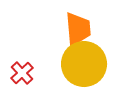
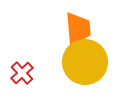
yellow circle: moved 1 px right, 2 px up
